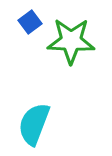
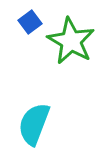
green star: rotated 27 degrees clockwise
